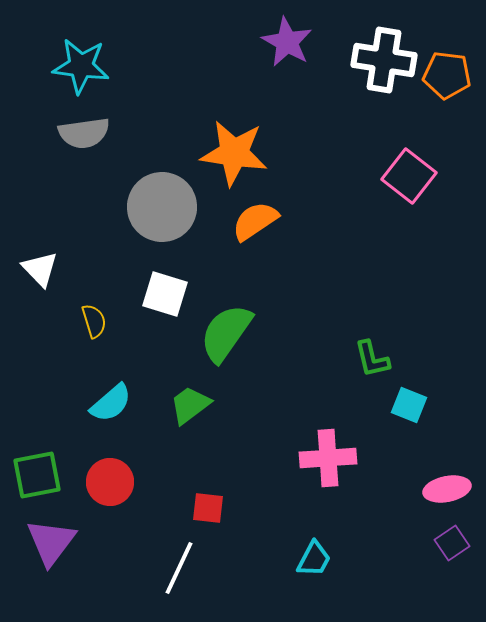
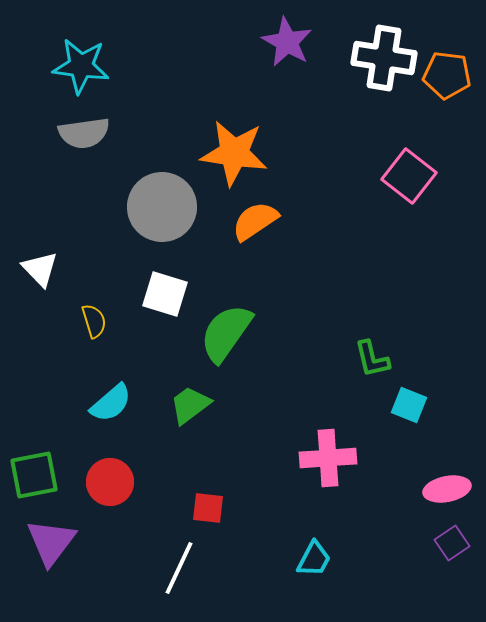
white cross: moved 2 px up
green square: moved 3 px left
